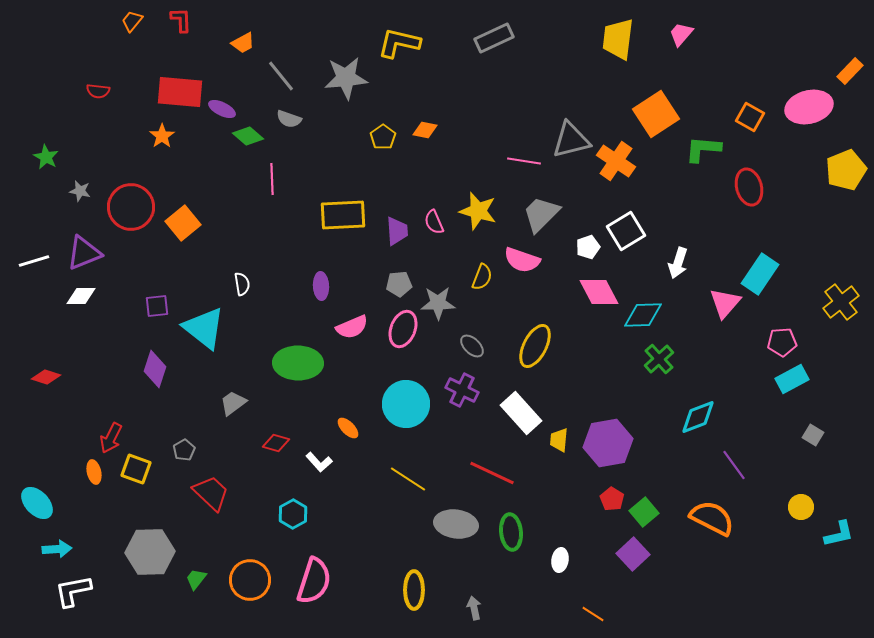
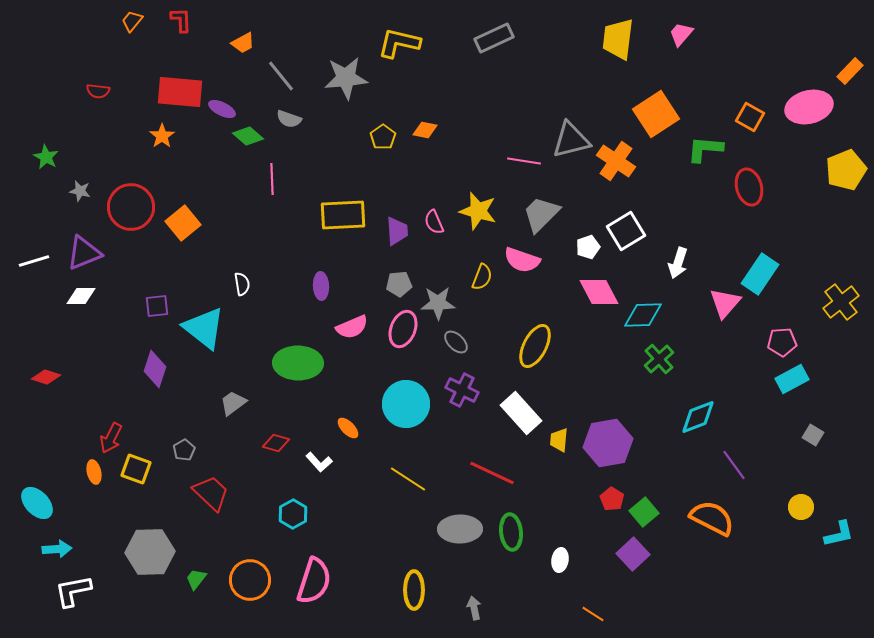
green L-shape at (703, 149): moved 2 px right
gray ellipse at (472, 346): moved 16 px left, 4 px up
gray ellipse at (456, 524): moved 4 px right, 5 px down; rotated 9 degrees counterclockwise
